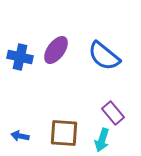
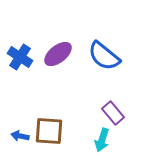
purple ellipse: moved 2 px right, 4 px down; rotated 16 degrees clockwise
blue cross: rotated 20 degrees clockwise
brown square: moved 15 px left, 2 px up
